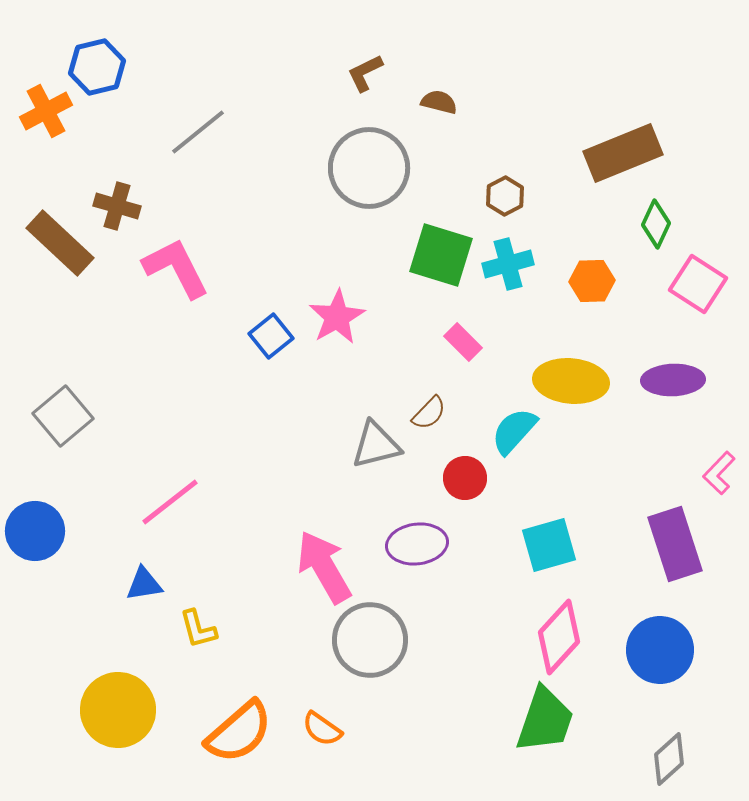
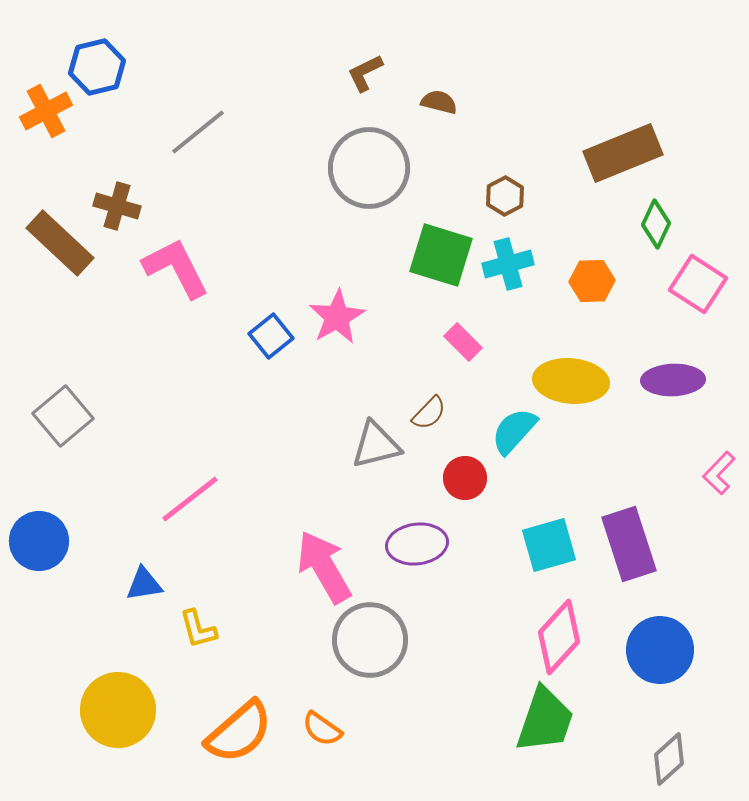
pink line at (170, 502): moved 20 px right, 3 px up
blue circle at (35, 531): moved 4 px right, 10 px down
purple rectangle at (675, 544): moved 46 px left
